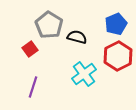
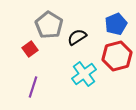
black semicircle: rotated 48 degrees counterclockwise
red hexagon: moved 1 px left; rotated 12 degrees clockwise
